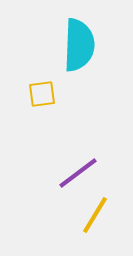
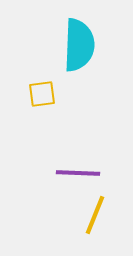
purple line: rotated 39 degrees clockwise
yellow line: rotated 9 degrees counterclockwise
